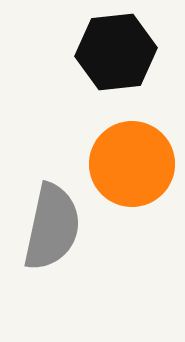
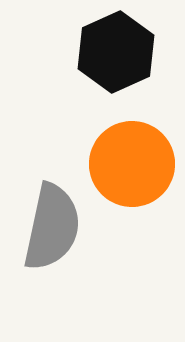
black hexagon: rotated 18 degrees counterclockwise
